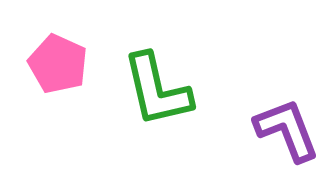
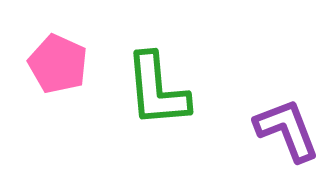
green L-shape: rotated 8 degrees clockwise
